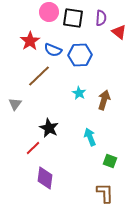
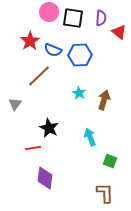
red line: rotated 35 degrees clockwise
